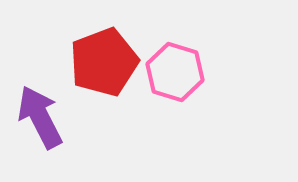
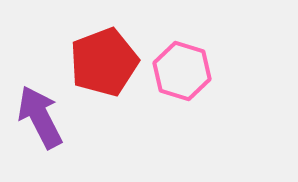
pink hexagon: moved 7 px right, 1 px up
